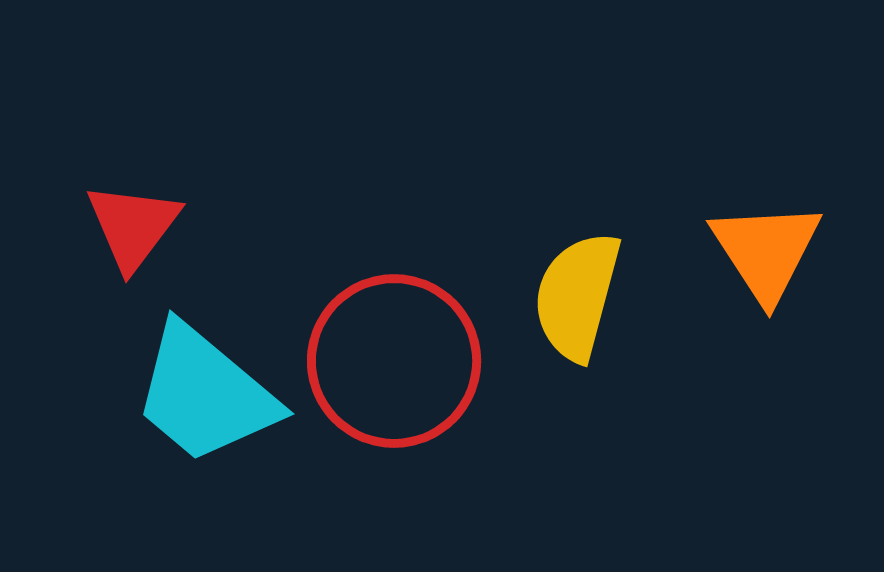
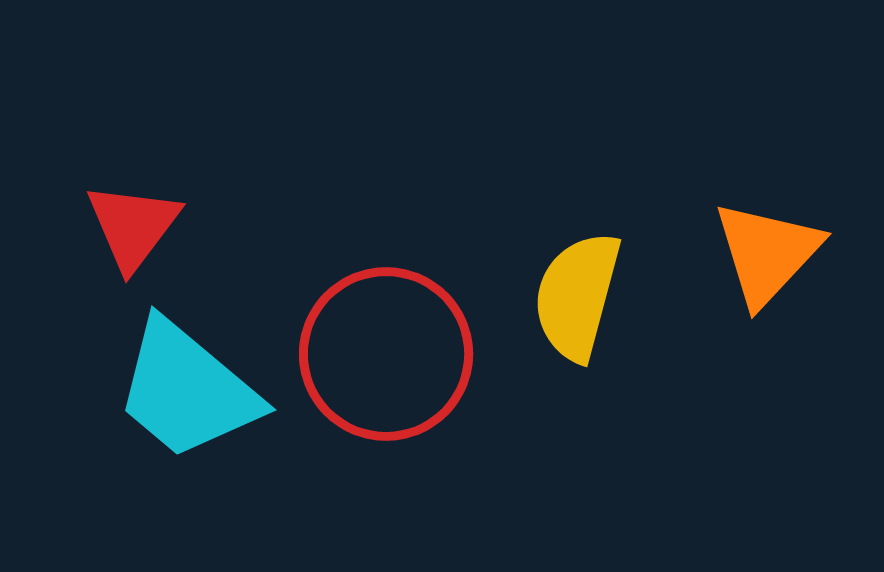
orange triangle: moved 1 px right, 2 px down; rotated 16 degrees clockwise
red circle: moved 8 px left, 7 px up
cyan trapezoid: moved 18 px left, 4 px up
